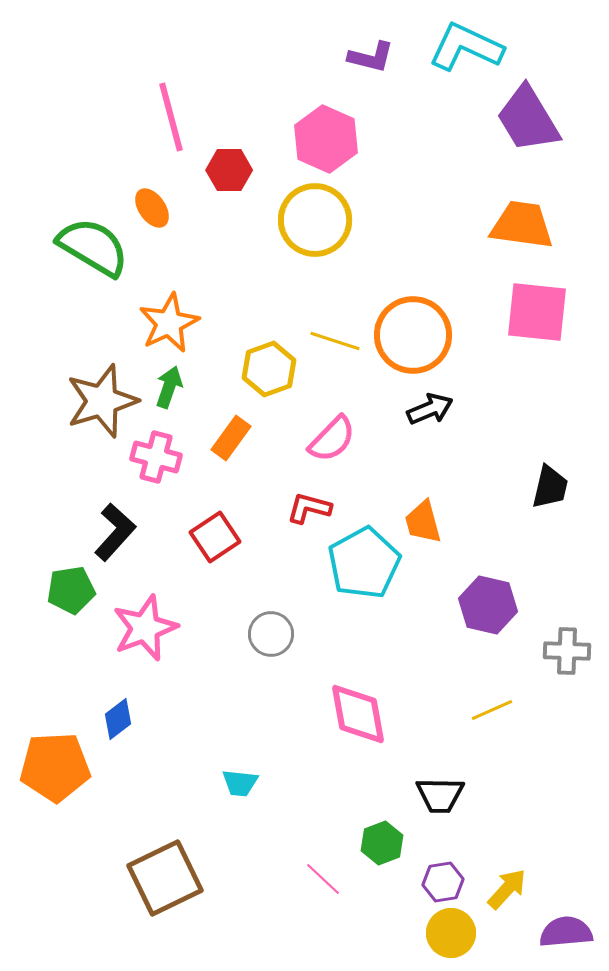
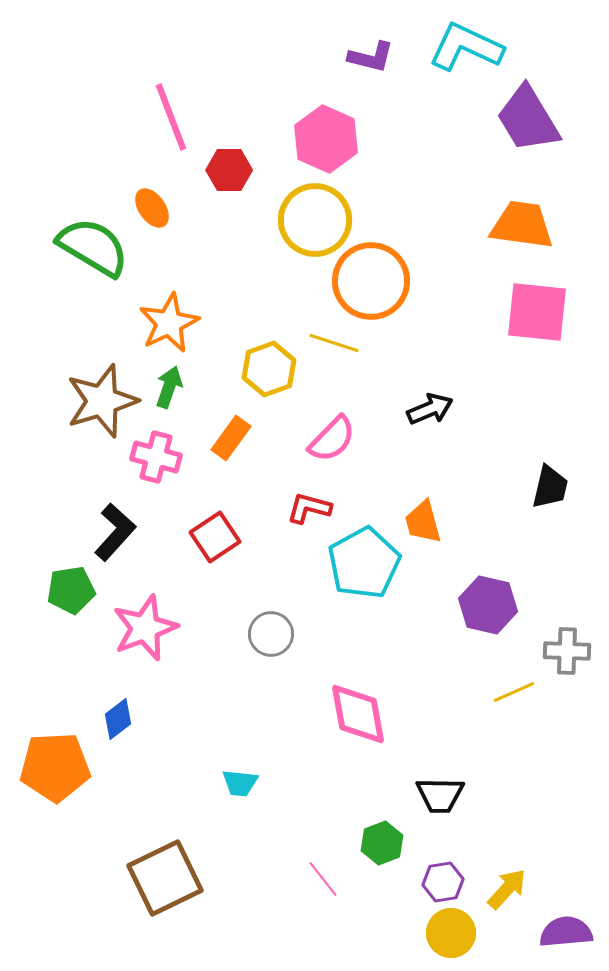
pink line at (171, 117): rotated 6 degrees counterclockwise
orange circle at (413, 335): moved 42 px left, 54 px up
yellow line at (335, 341): moved 1 px left, 2 px down
yellow line at (492, 710): moved 22 px right, 18 px up
pink line at (323, 879): rotated 9 degrees clockwise
